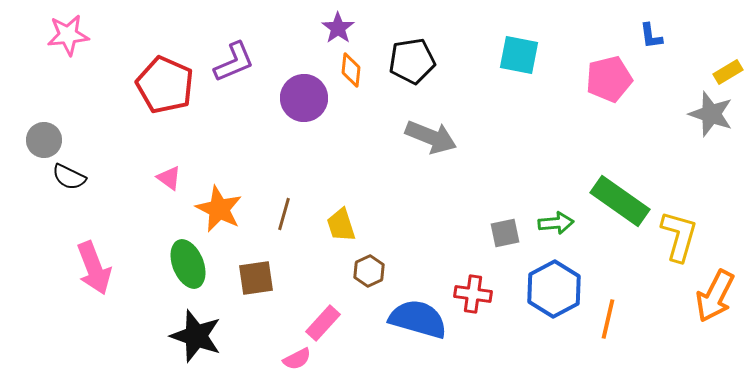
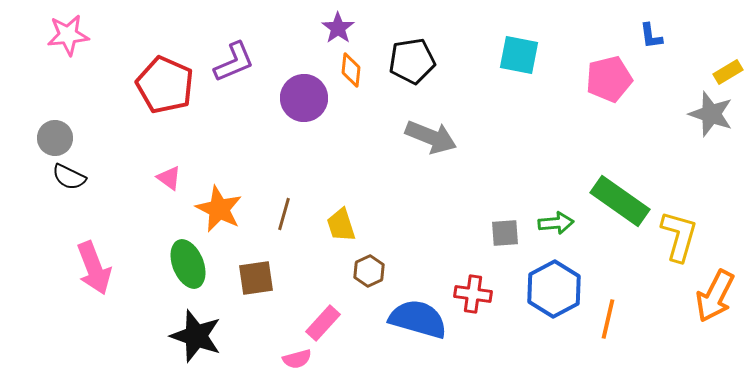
gray circle: moved 11 px right, 2 px up
gray square: rotated 8 degrees clockwise
pink semicircle: rotated 12 degrees clockwise
